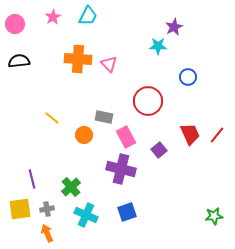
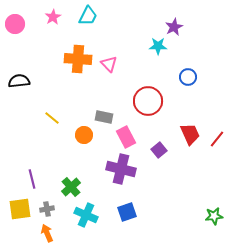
black semicircle: moved 20 px down
red line: moved 4 px down
